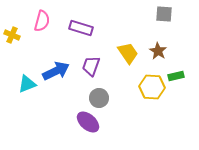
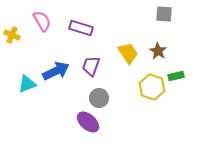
pink semicircle: rotated 45 degrees counterclockwise
yellow hexagon: rotated 15 degrees clockwise
